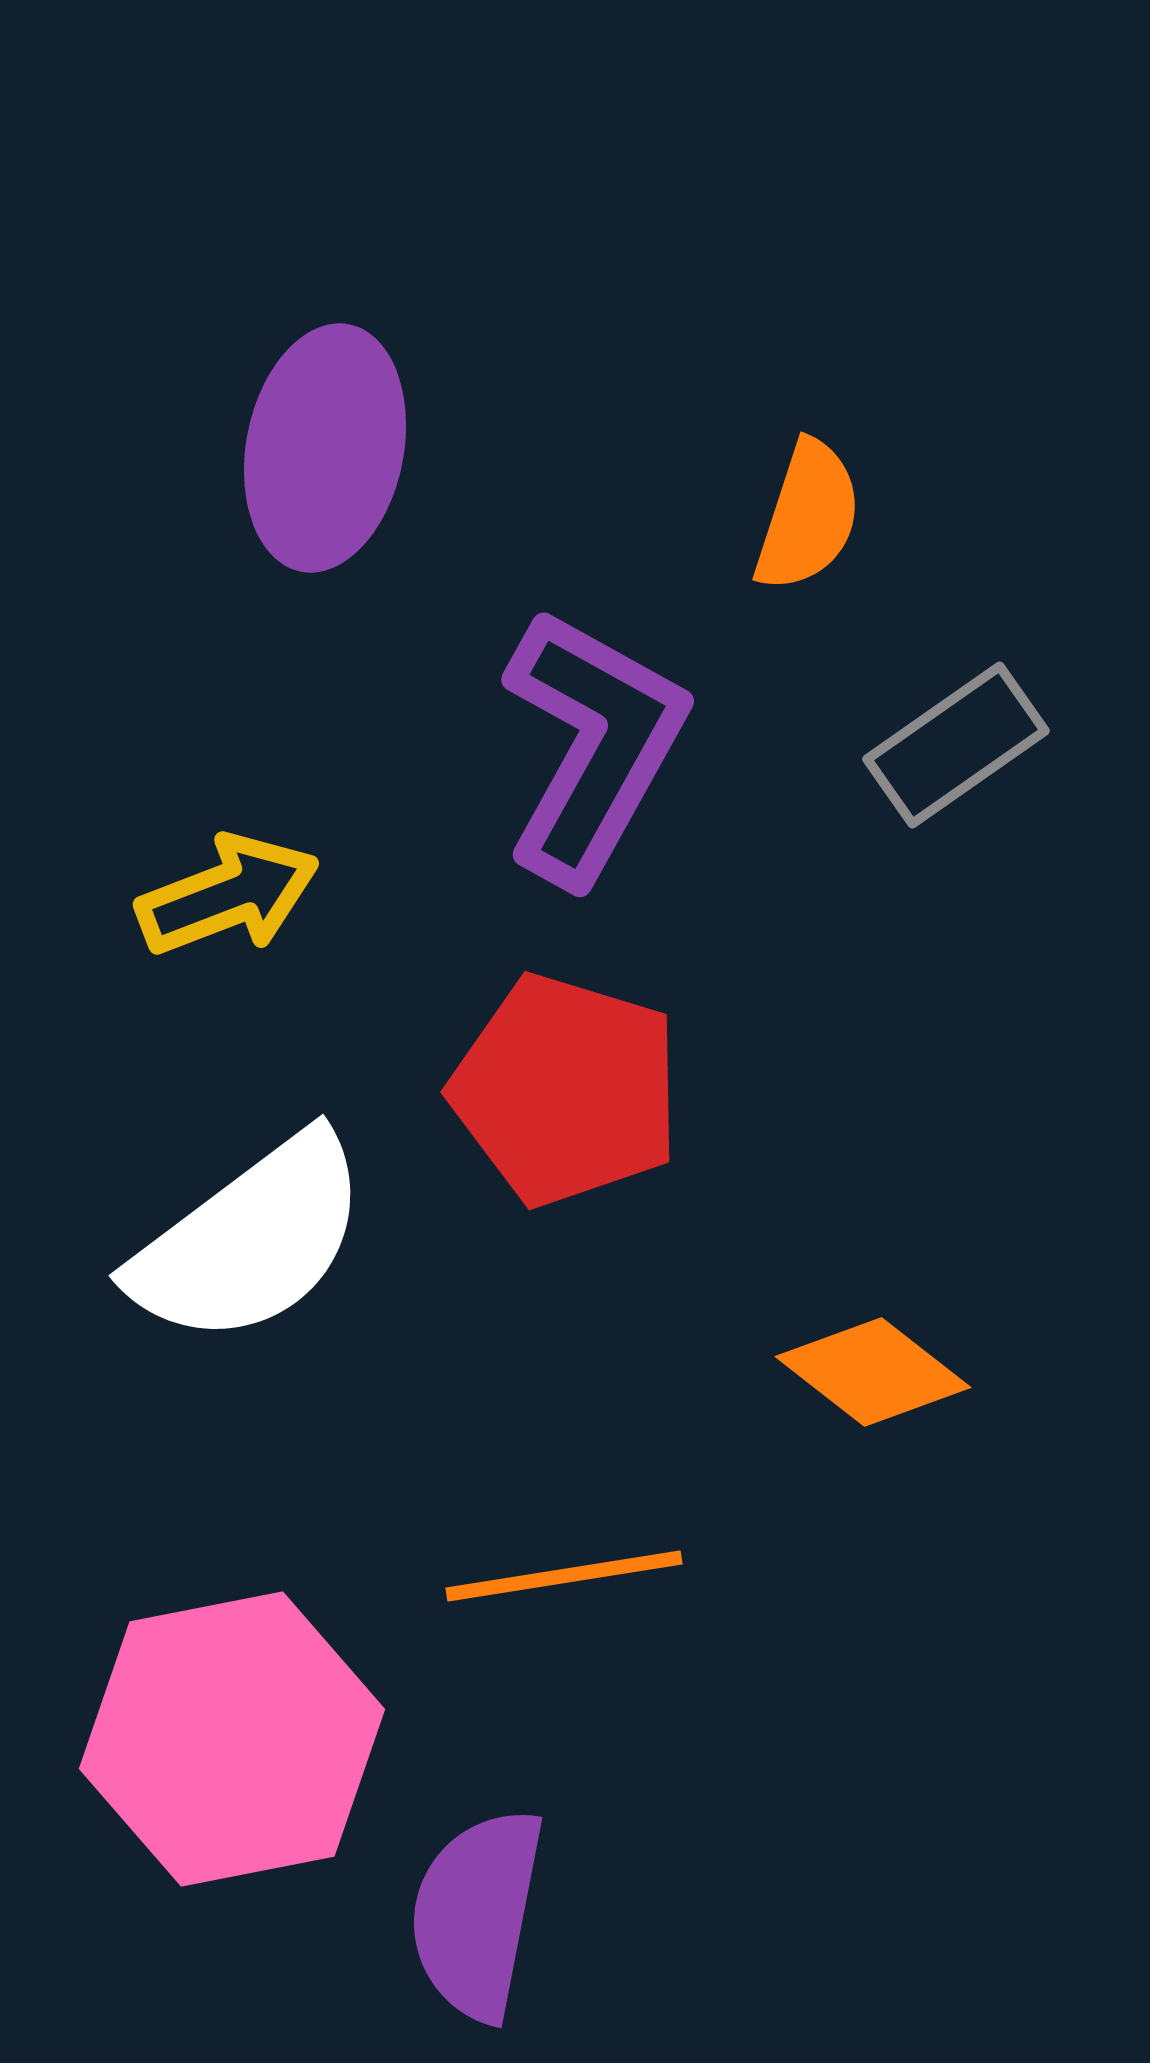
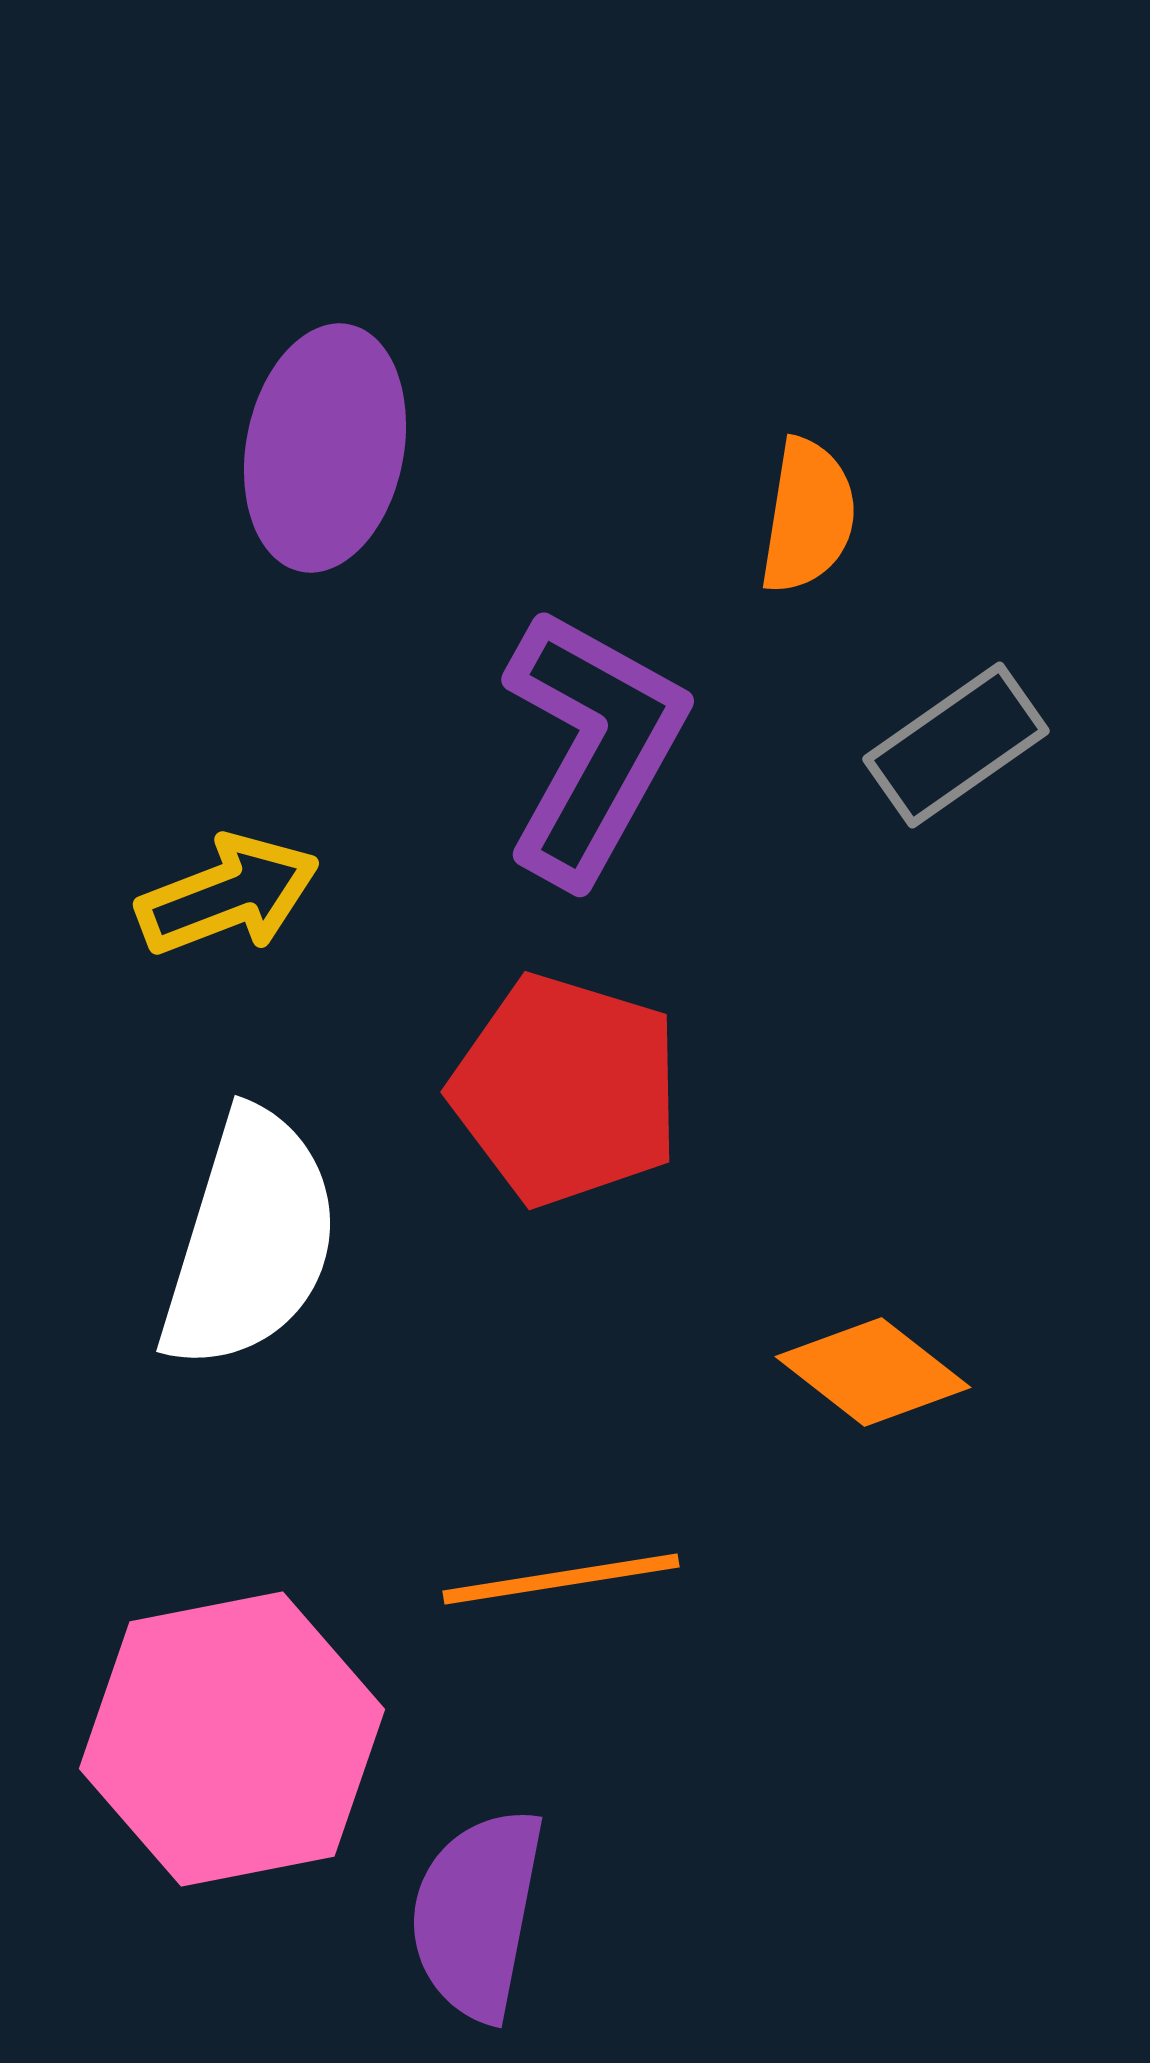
orange semicircle: rotated 9 degrees counterclockwise
white semicircle: rotated 36 degrees counterclockwise
orange line: moved 3 px left, 3 px down
